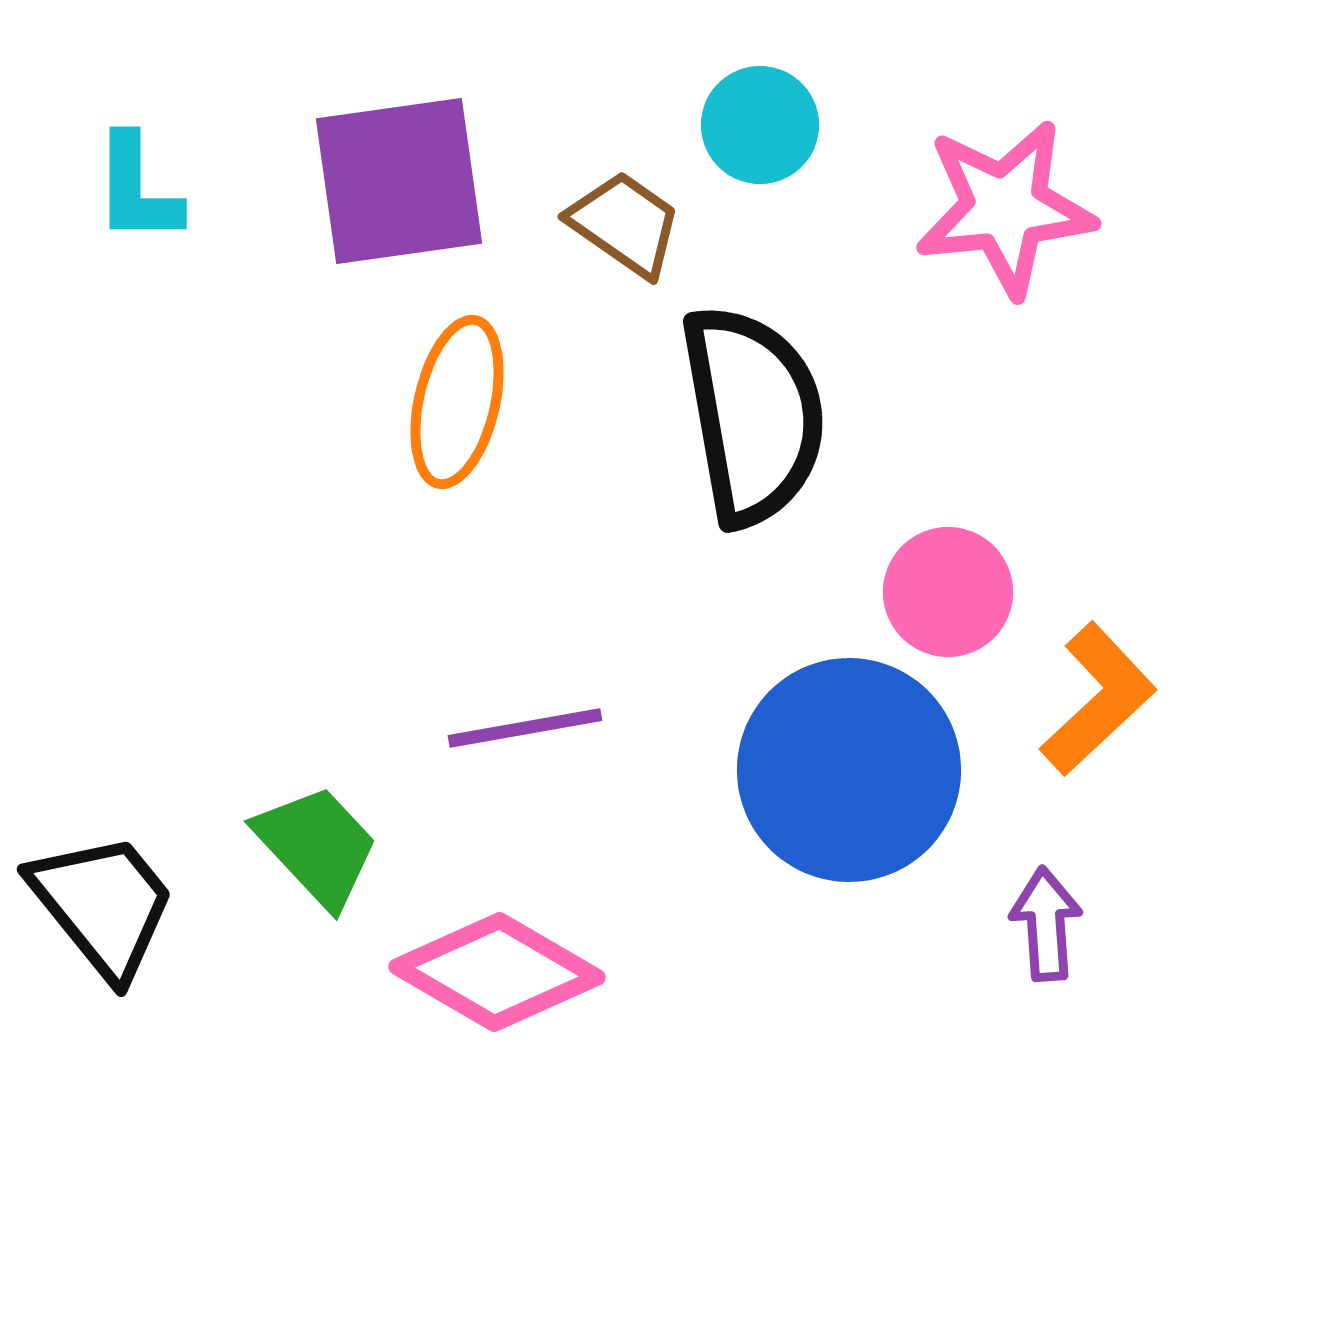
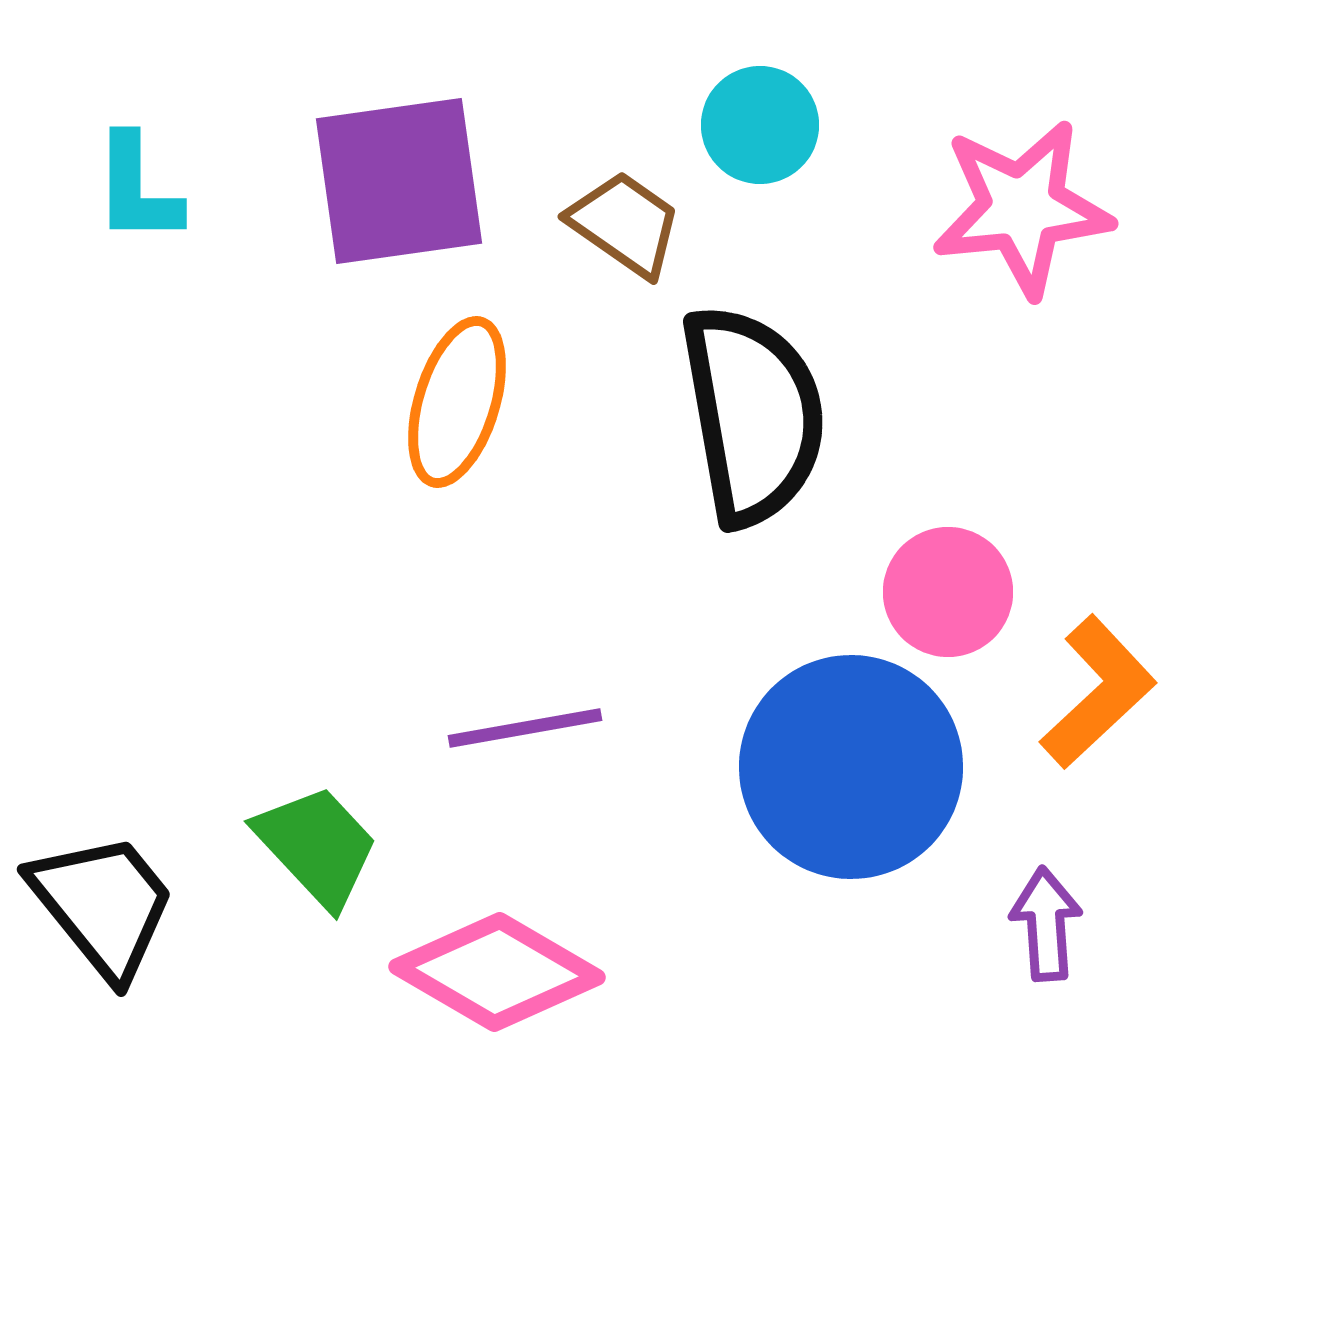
pink star: moved 17 px right
orange ellipse: rotated 4 degrees clockwise
orange L-shape: moved 7 px up
blue circle: moved 2 px right, 3 px up
